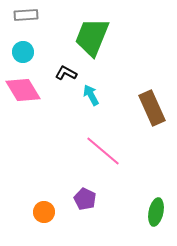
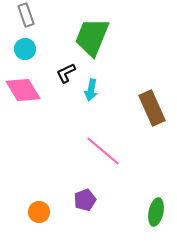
gray rectangle: rotated 75 degrees clockwise
cyan circle: moved 2 px right, 3 px up
black L-shape: rotated 55 degrees counterclockwise
cyan arrow: moved 5 px up; rotated 140 degrees counterclockwise
purple pentagon: moved 1 px down; rotated 25 degrees clockwise
orange circle: moved 5 px left
